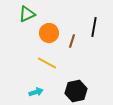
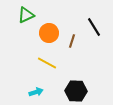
green triangle: moved 1 px left, 1 px down
black line: rotated 42 degrees counterclockwise
black hexagon: rotated 15 degrees clockwise
